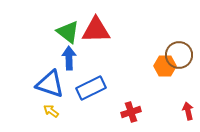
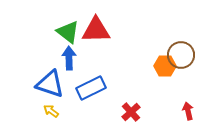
brown circle: moved 2 px right
red cross: rotated 24 degrees counterclockwise
